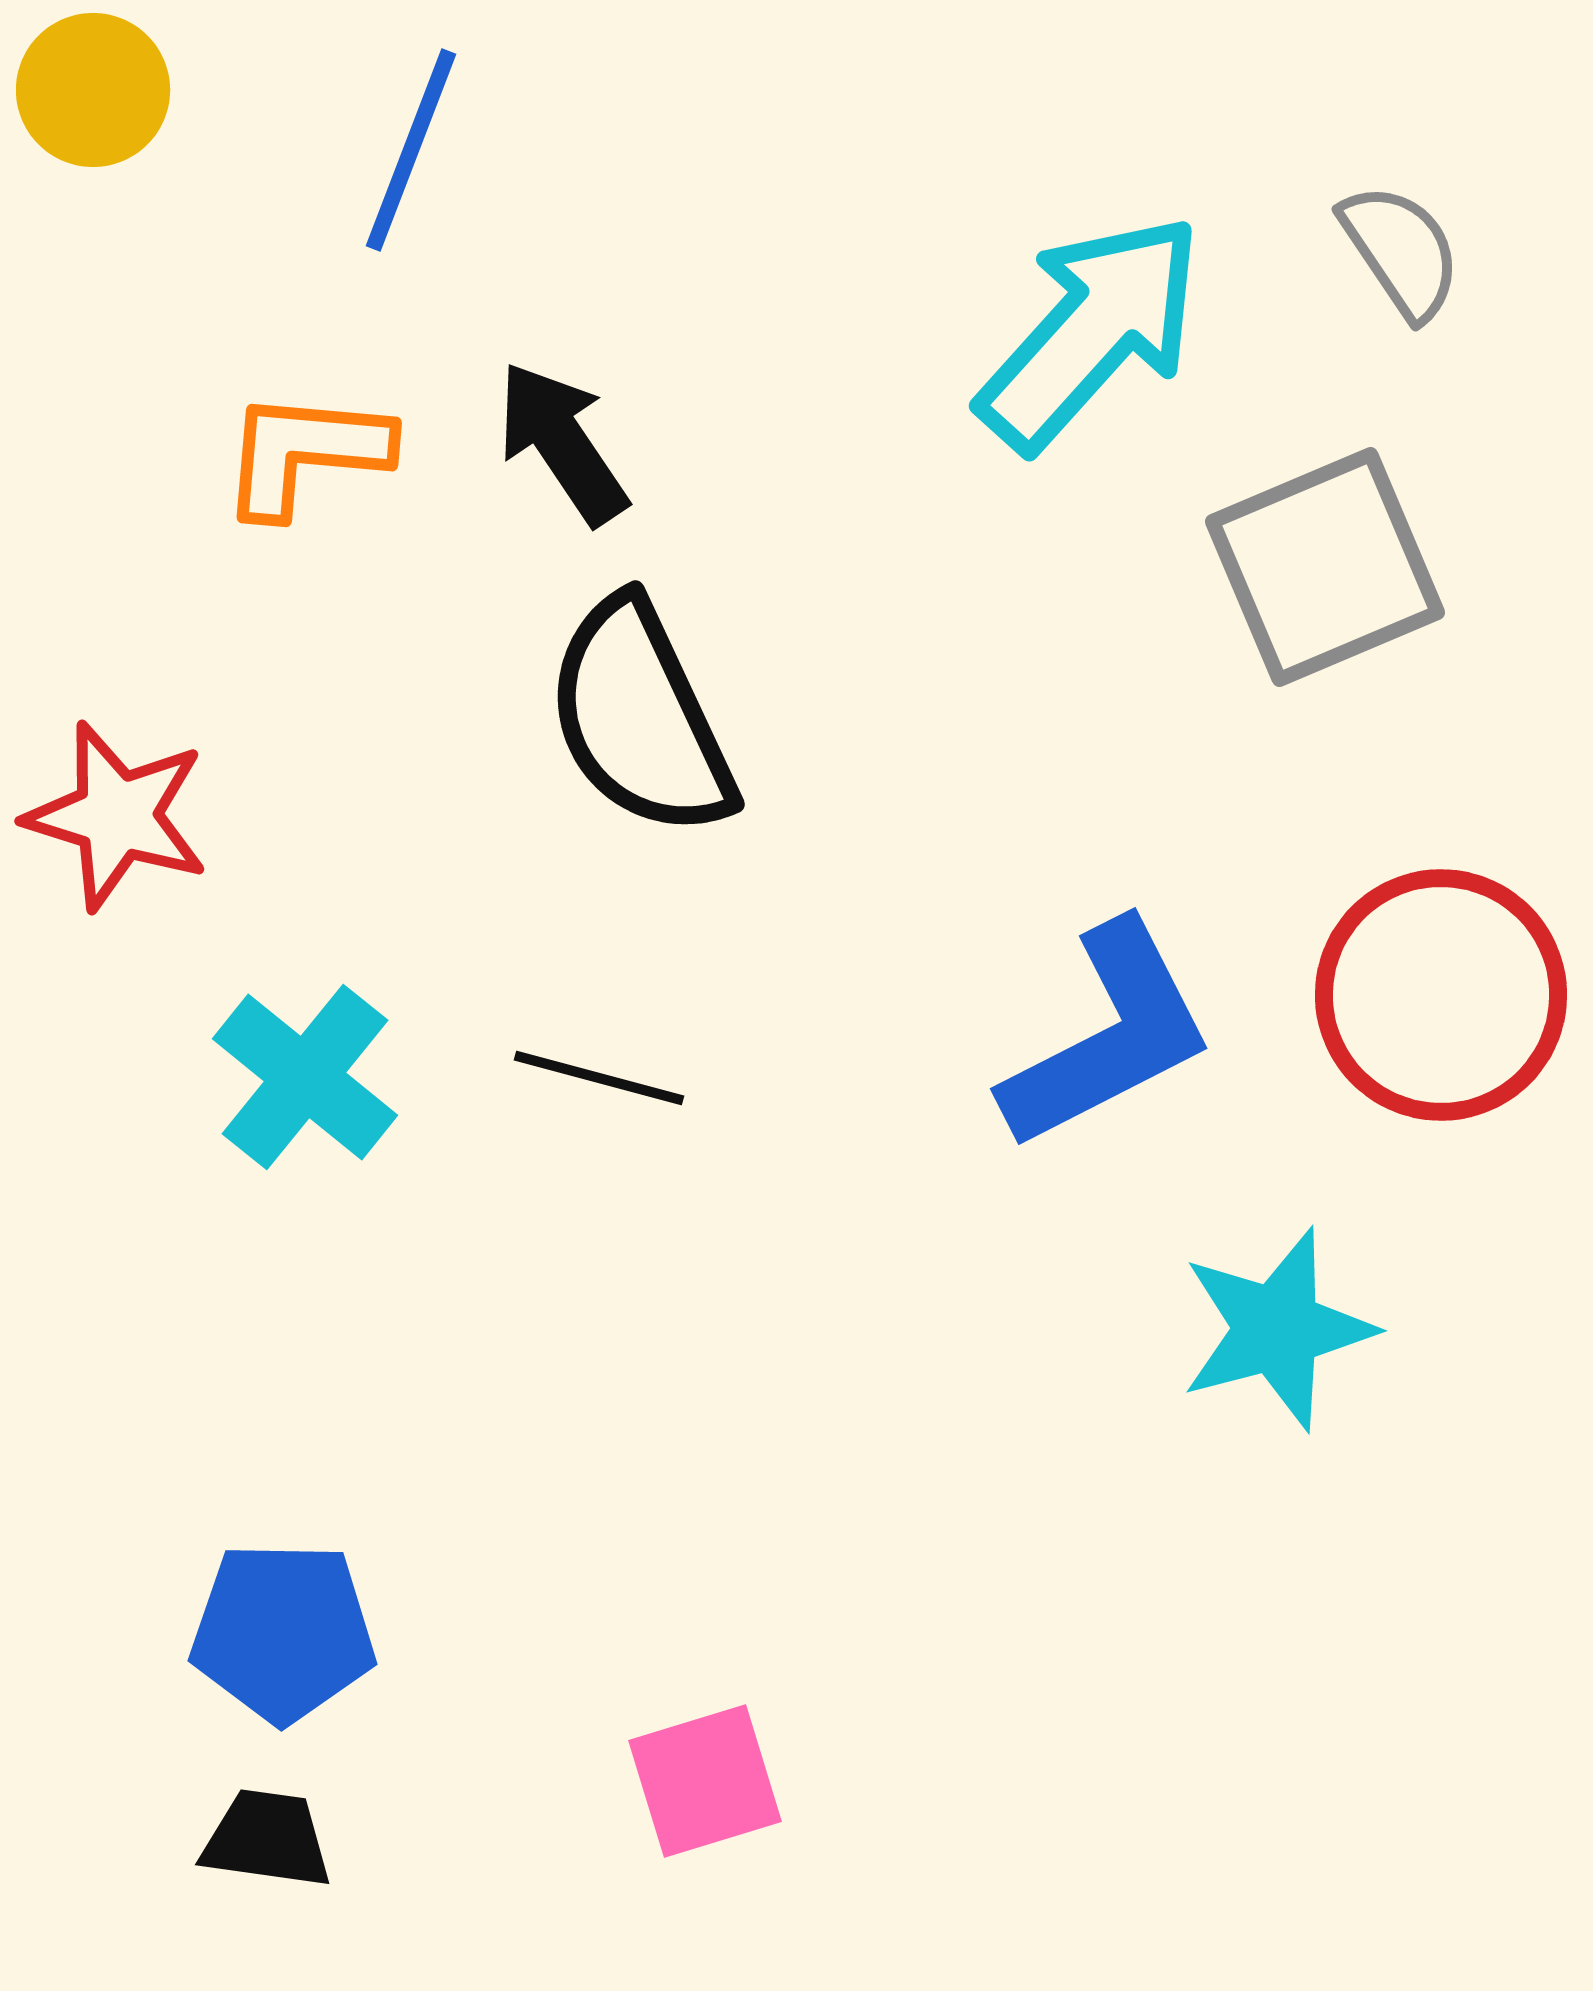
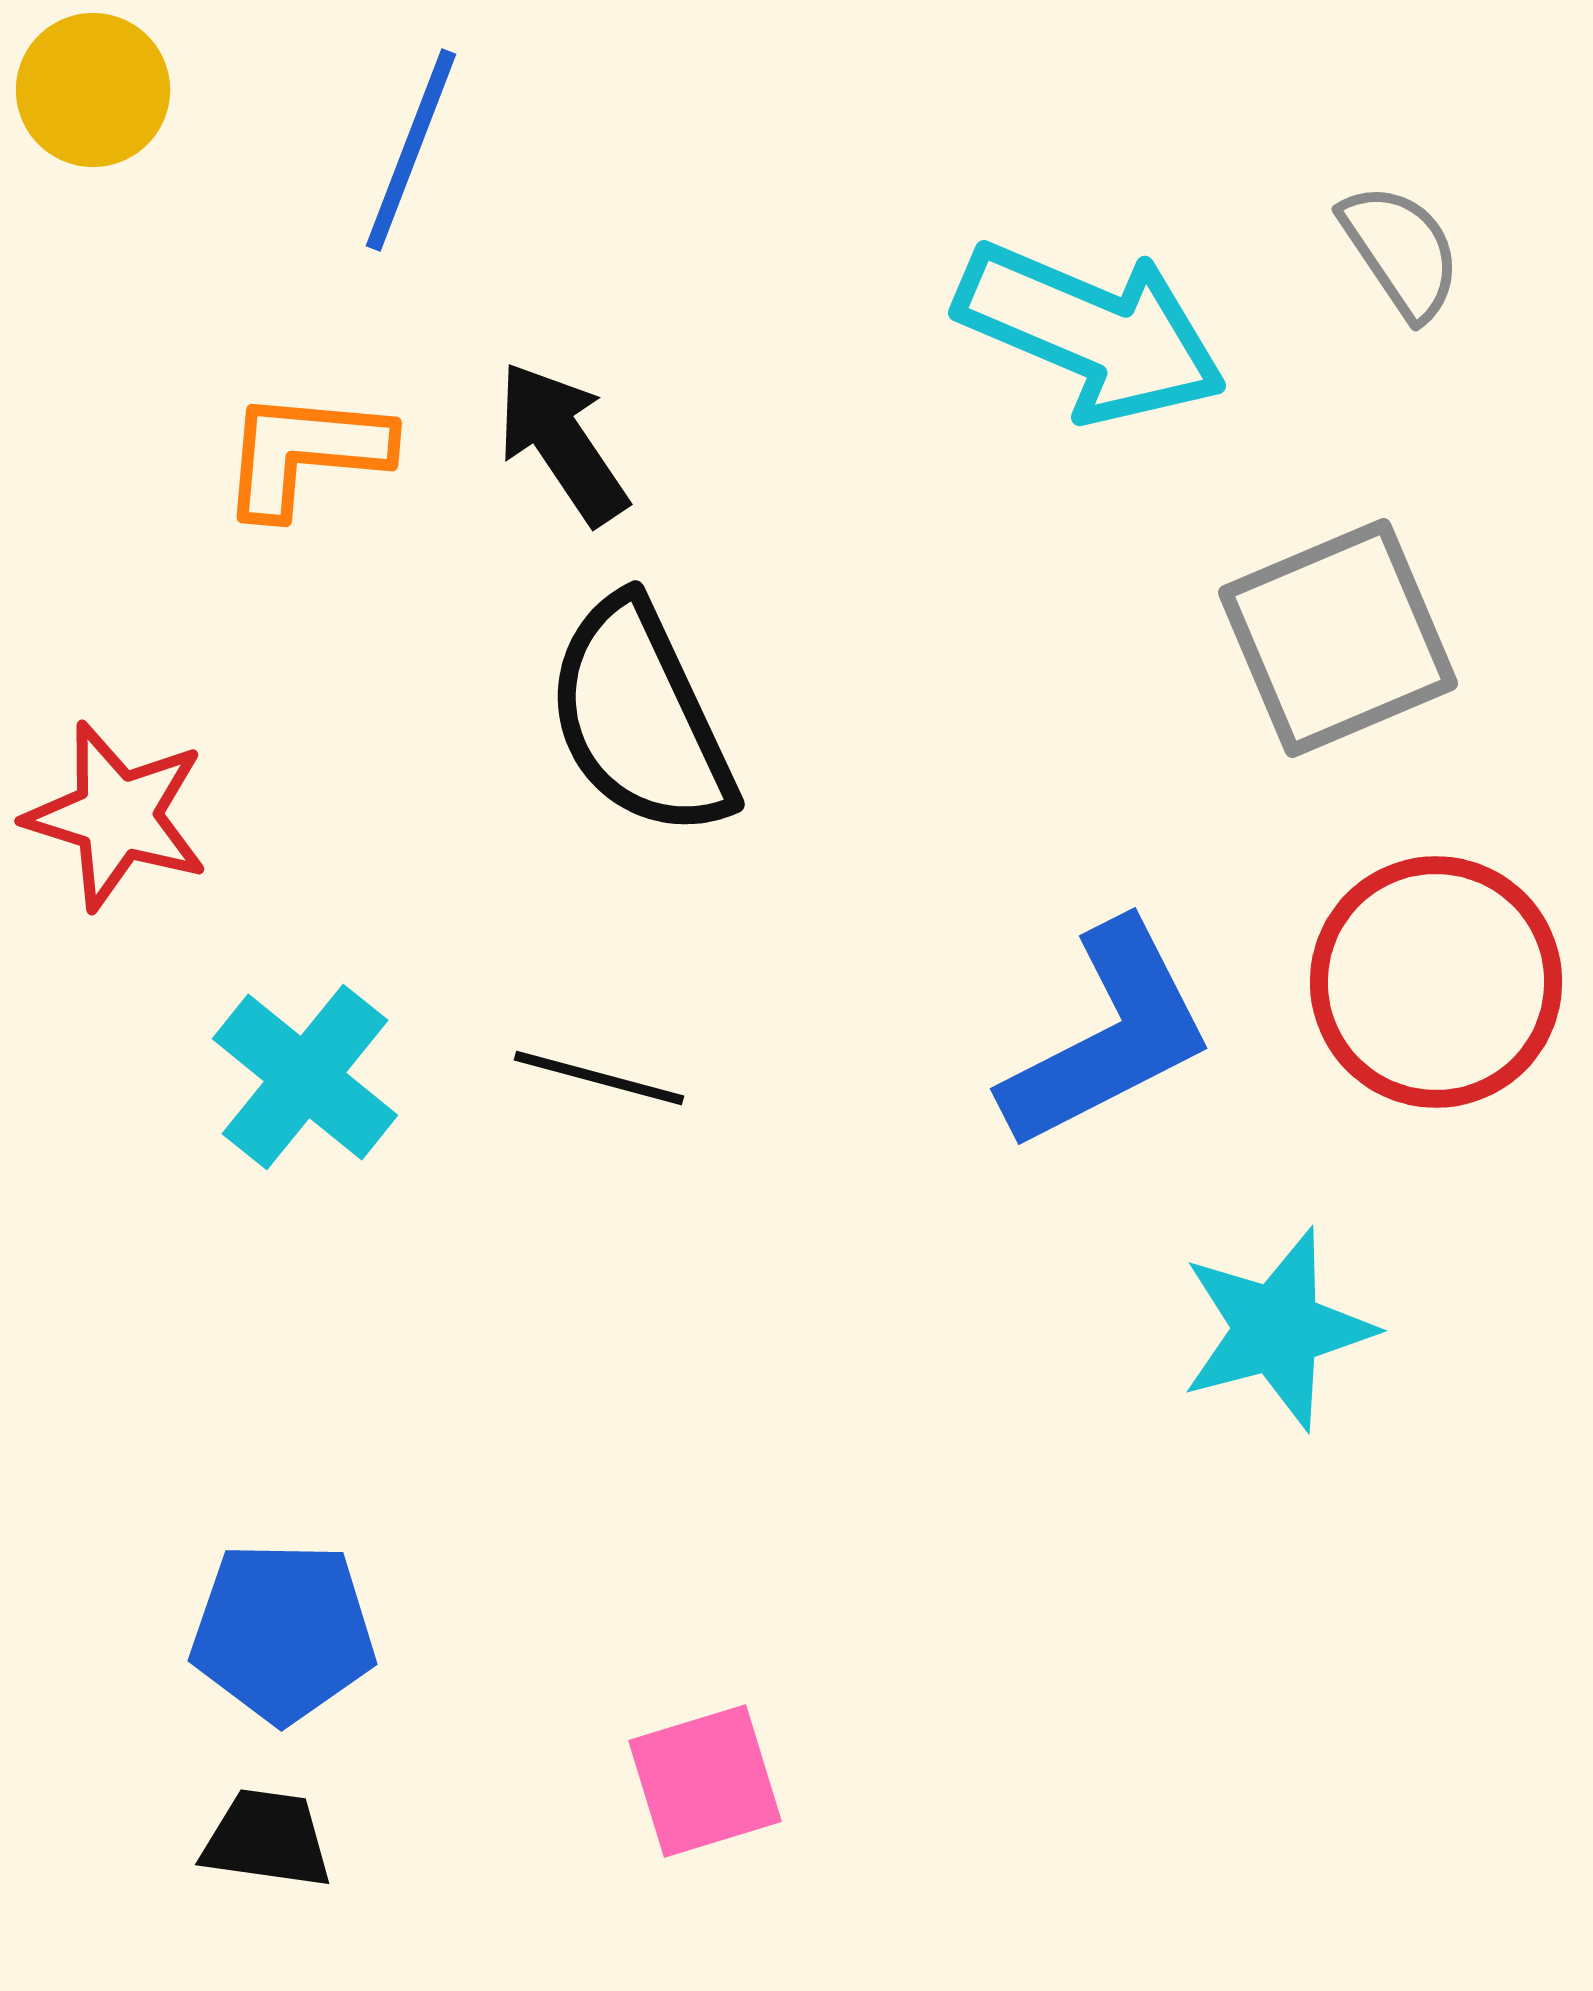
cyan arrow: rotated 71 degrees clockwise
gray square: moved 13 px right, 71 px down
red circle: moved 5 px left, 13 px up
